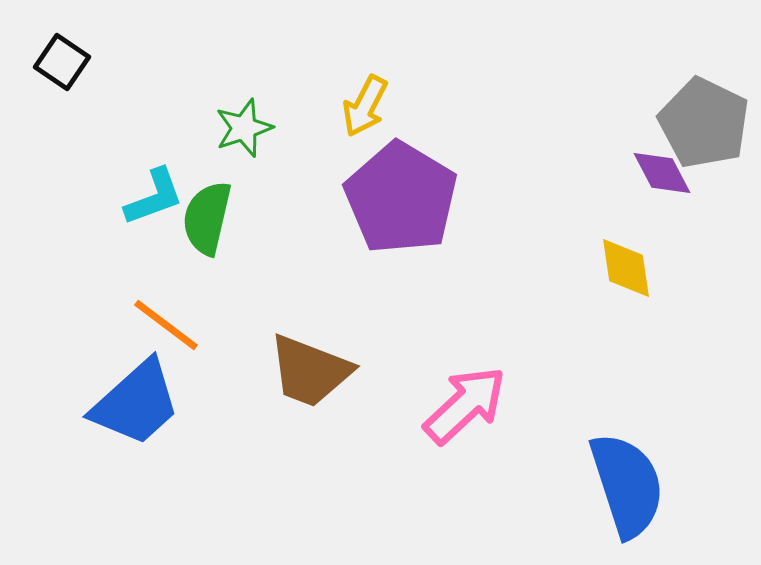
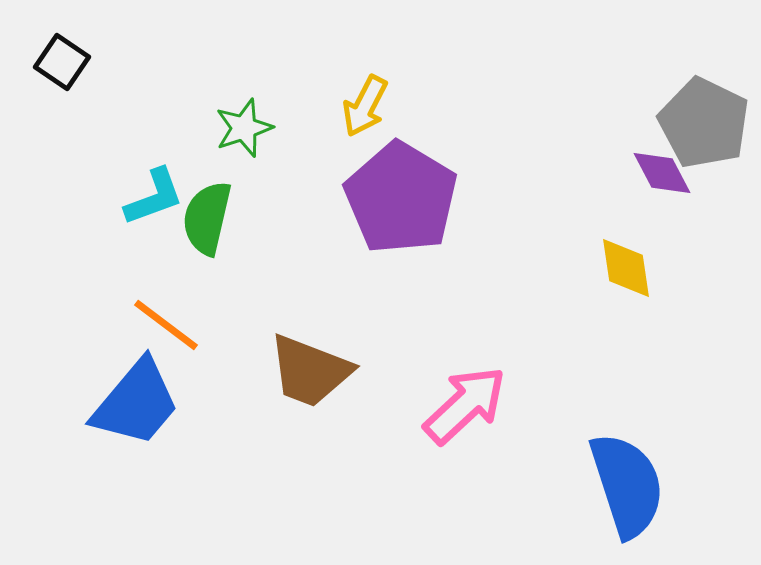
blue trapezoid: rotated 8 degrees counterclockwise
